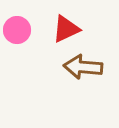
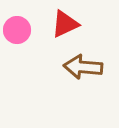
red triangle: moved 1 px left, 5 px up
